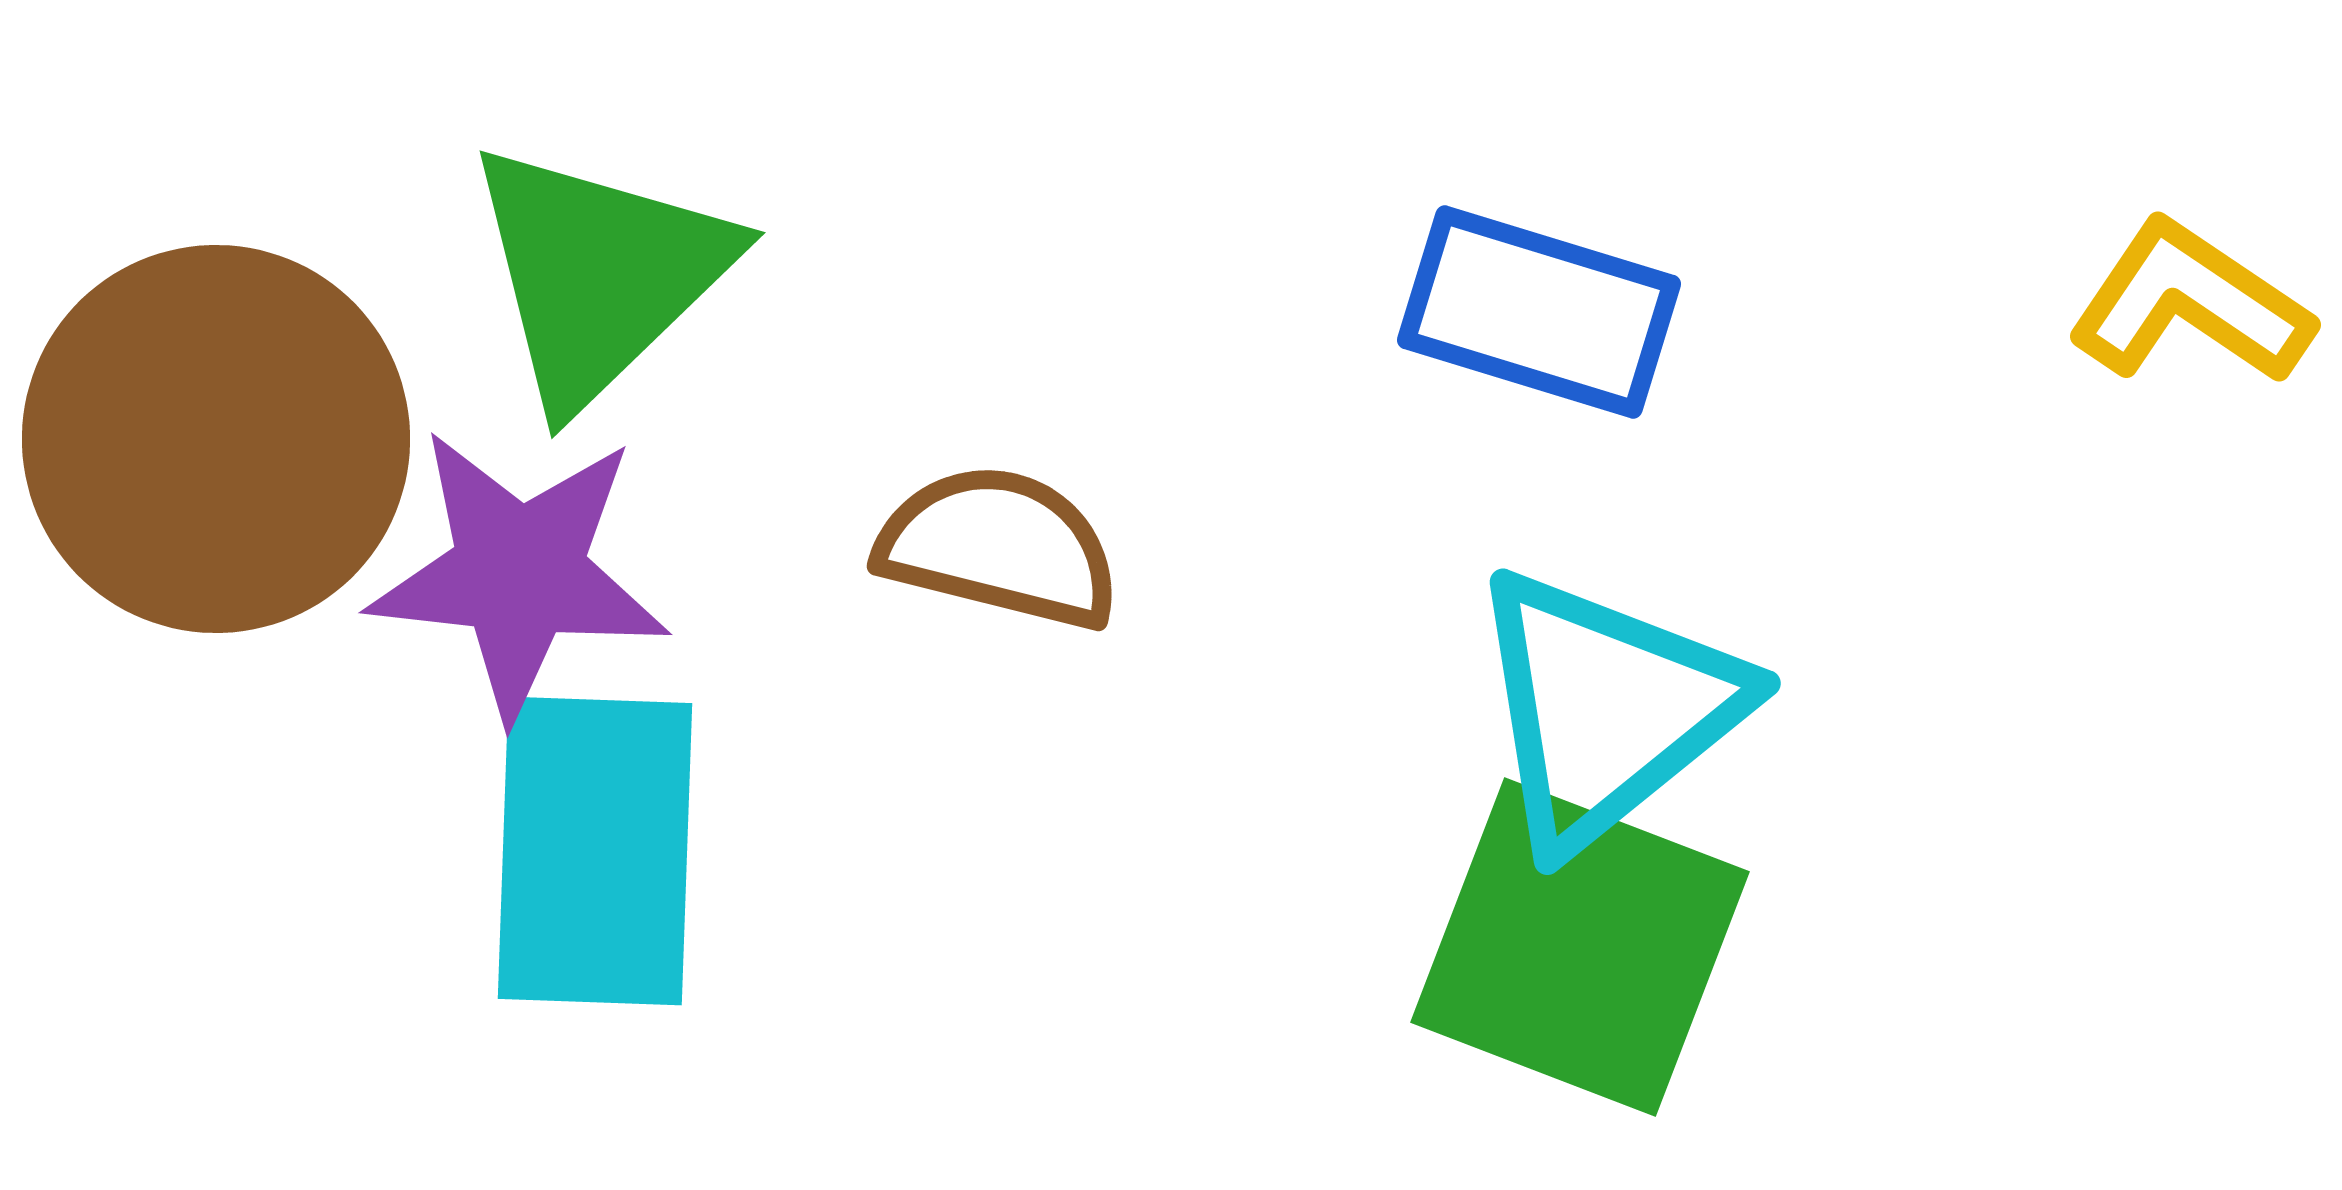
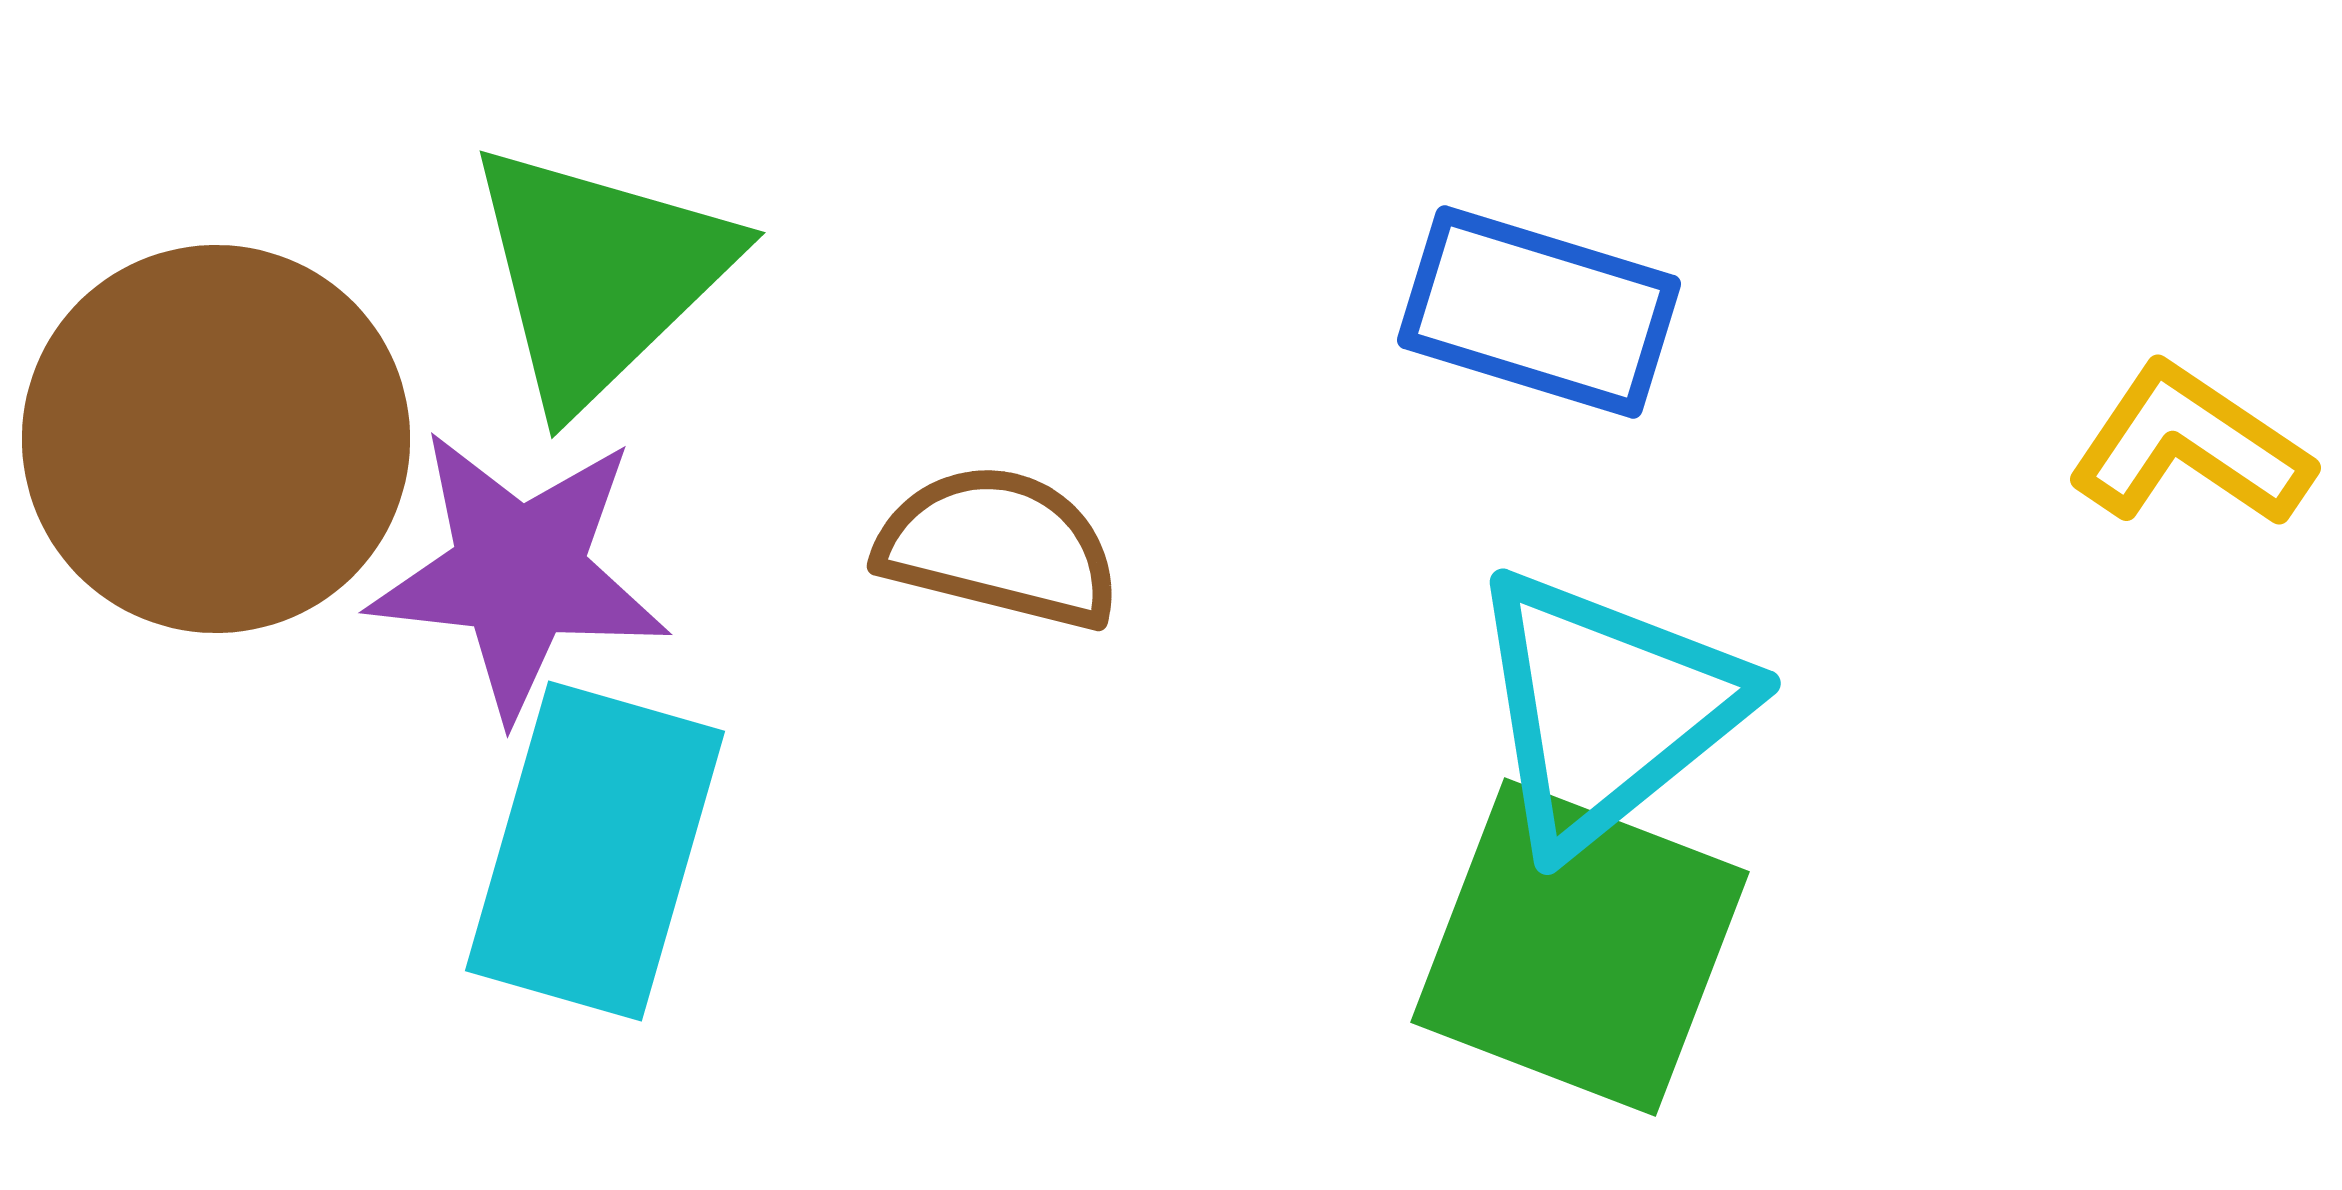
yellow L-shape: moved 143 px down
cyan rectangle: rotated 14 degrees clockwise
